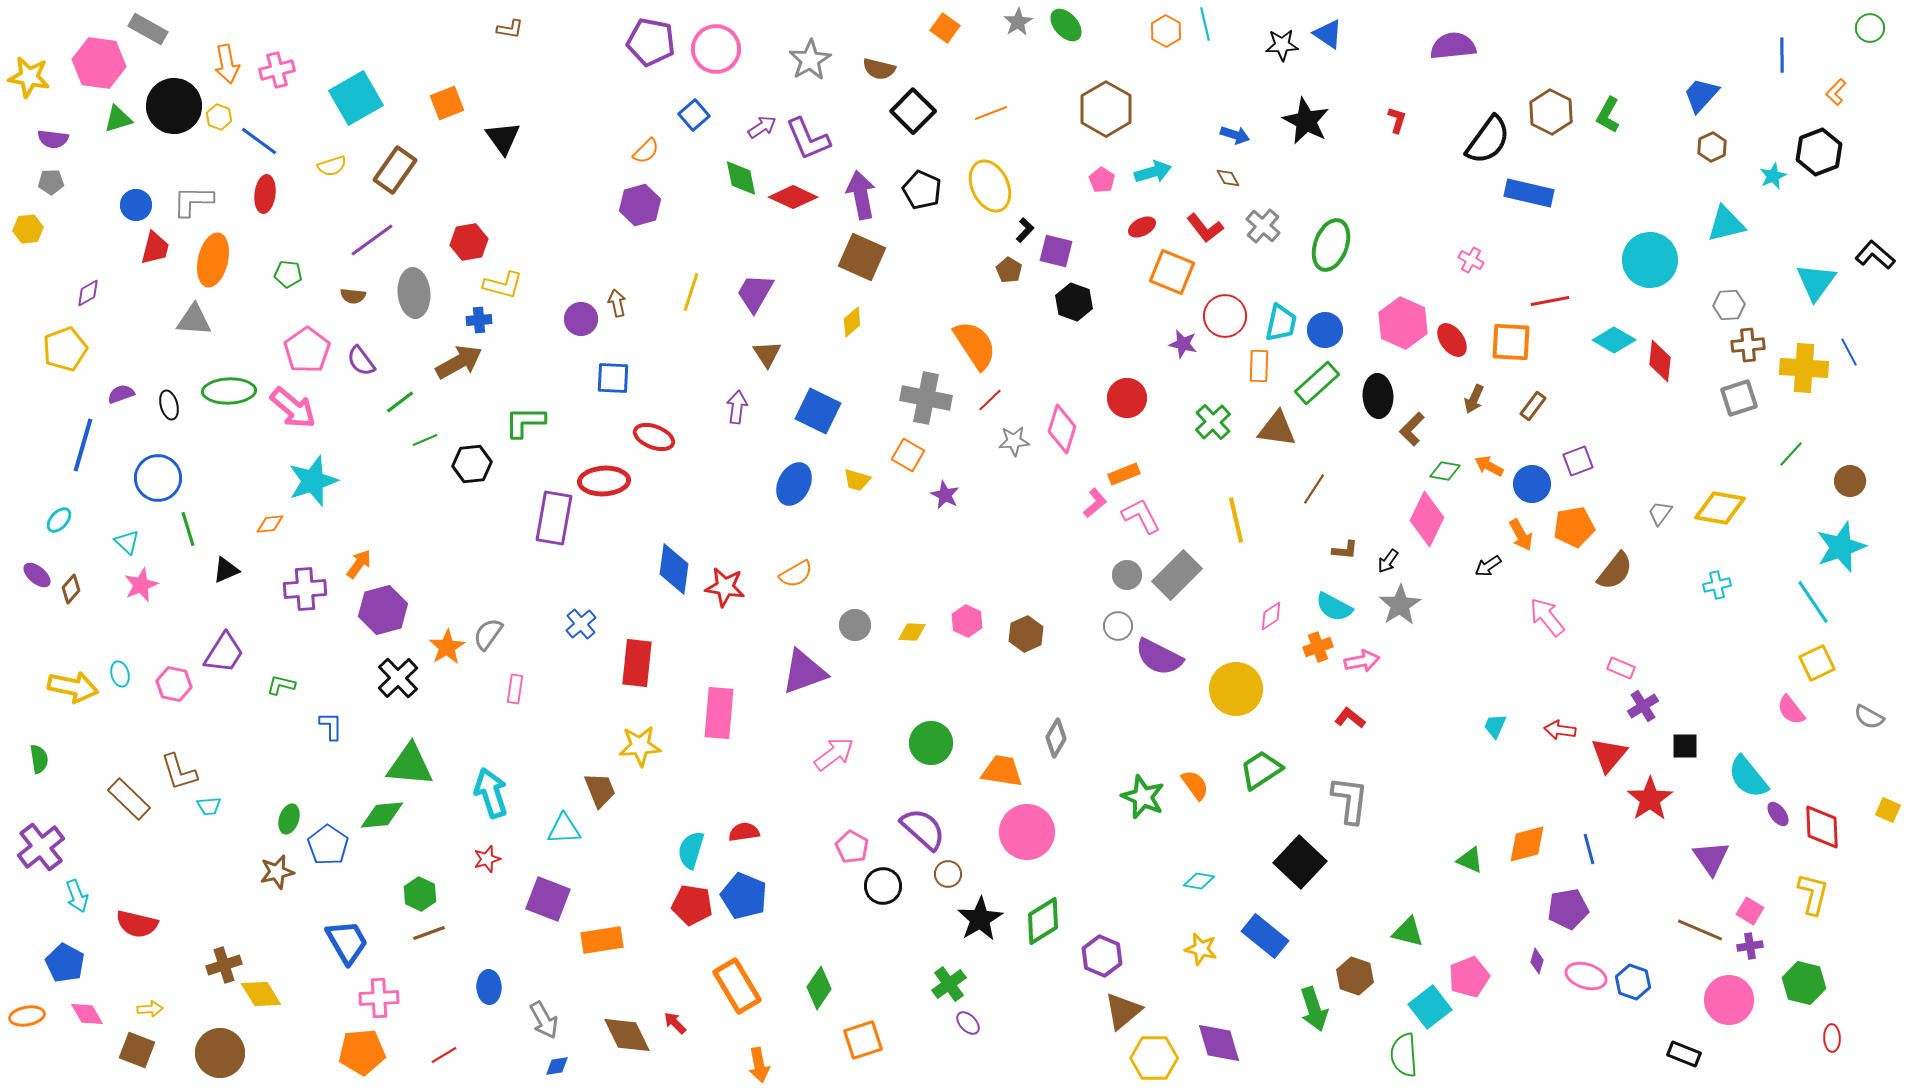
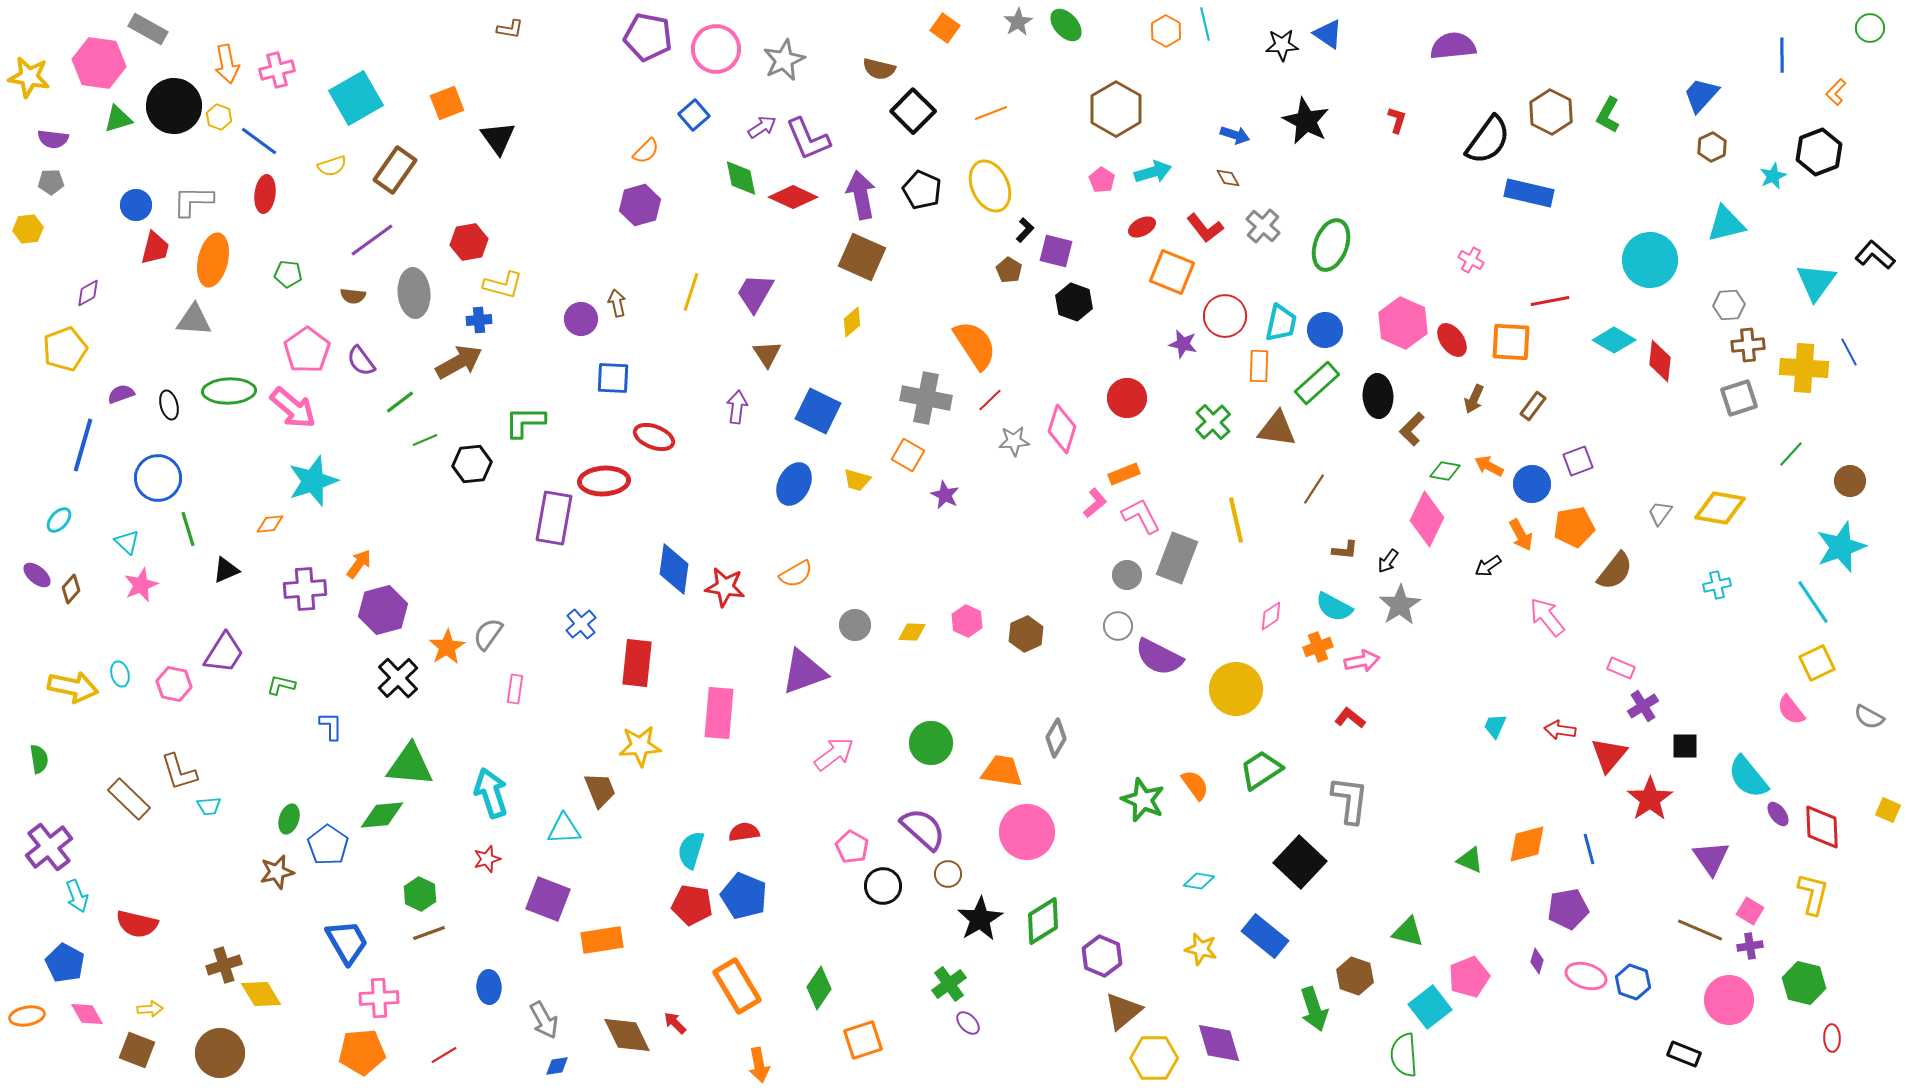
purple pentagon at (651, 42): moved 3 px left, 5 px up
gray star at (810, 60): moved 26 px left; rotated 6 degrees clockwise
brown hexagon at (1106, 109): moved 10 px right
black triangle at (503, 138): moved 5 px left
gray rectangle at (1177, 575): moved 17 px up; rotated 24 degrees counterclockwise
green star at (1143, 797): moved 3 px down
purple cross at (41, 847): moved 8 px right
